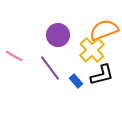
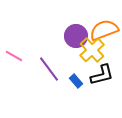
purple circle: moved 18 px right, 1 px down
purple line: moved 1 px left, 1 px down
